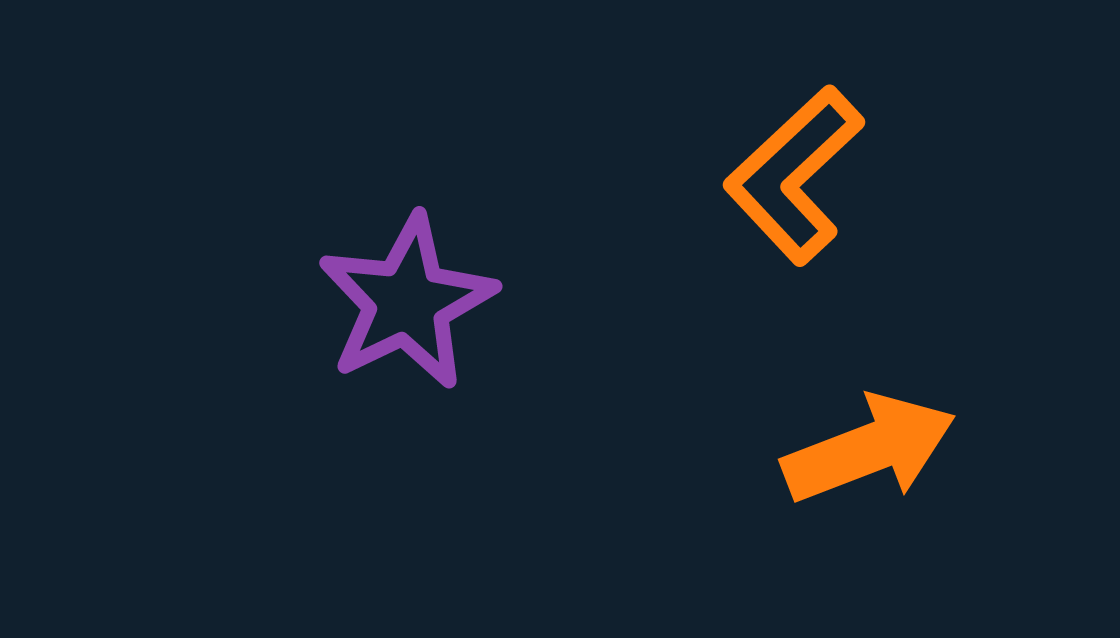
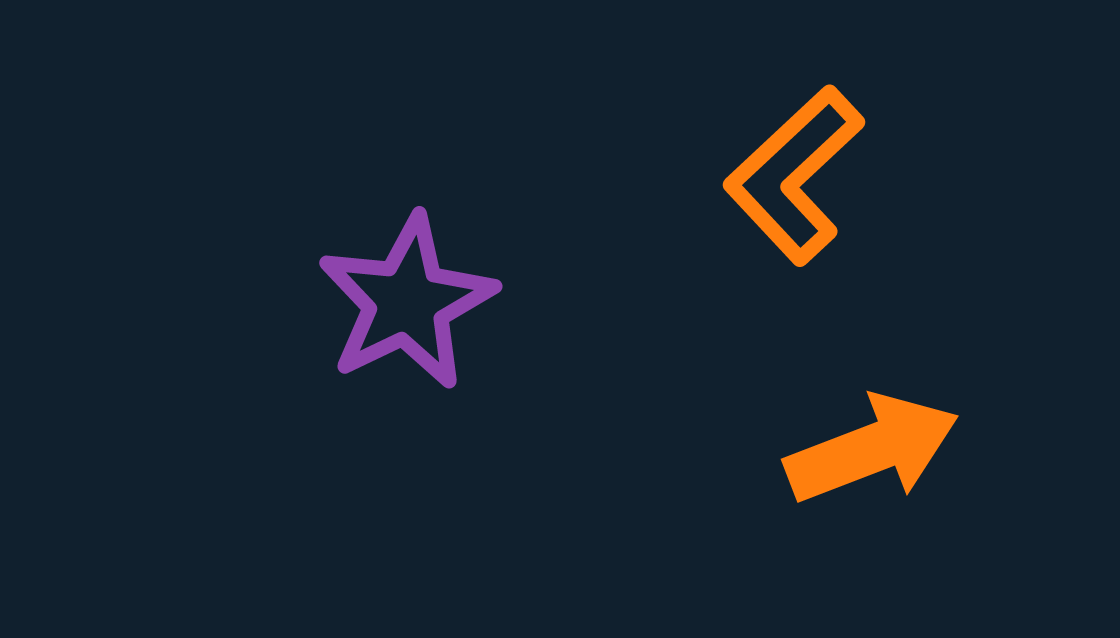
orange arrow: moved 3 px right
